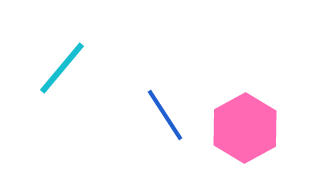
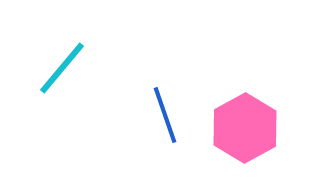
blue line: rotated 14 degrees clockwise
